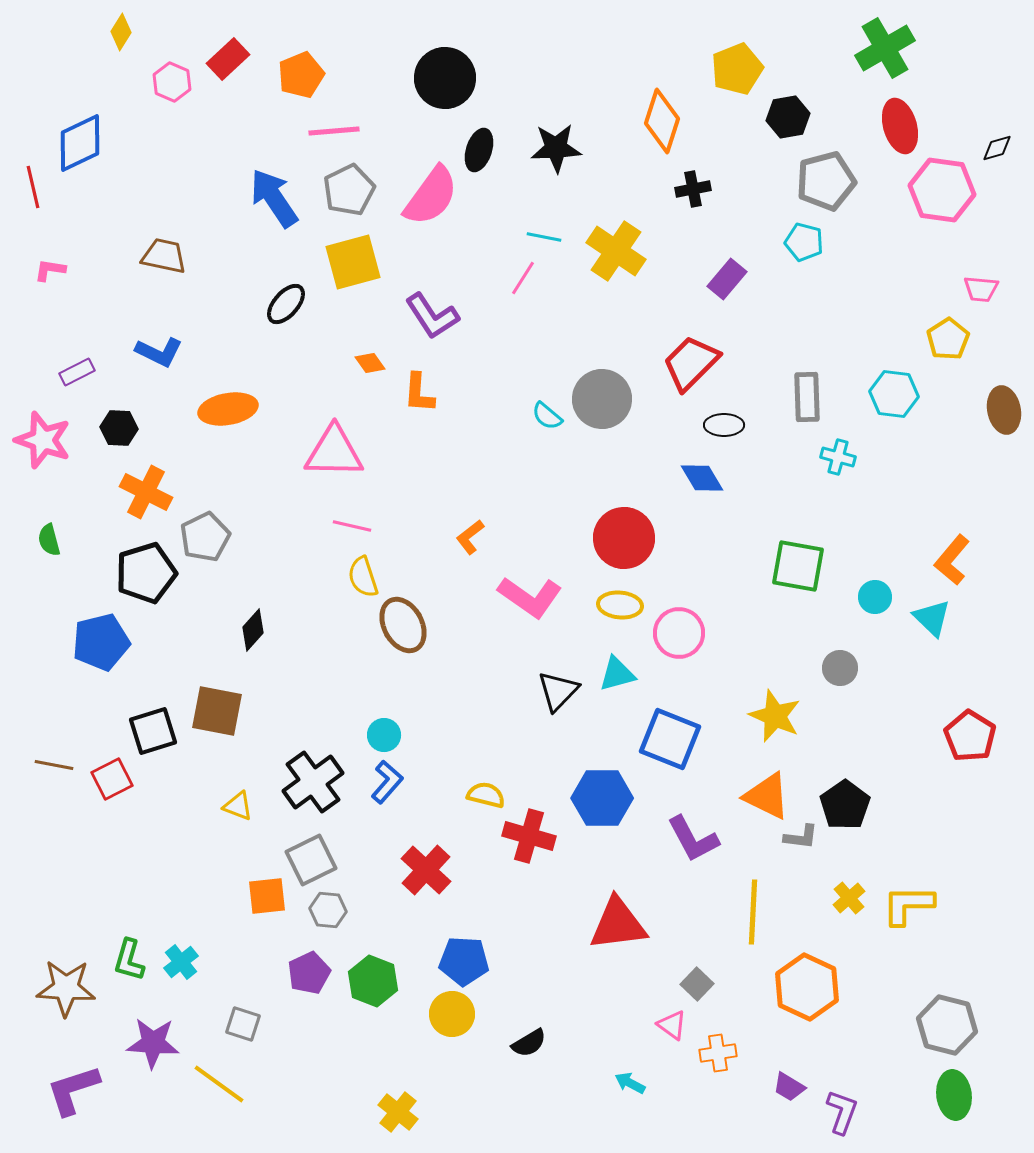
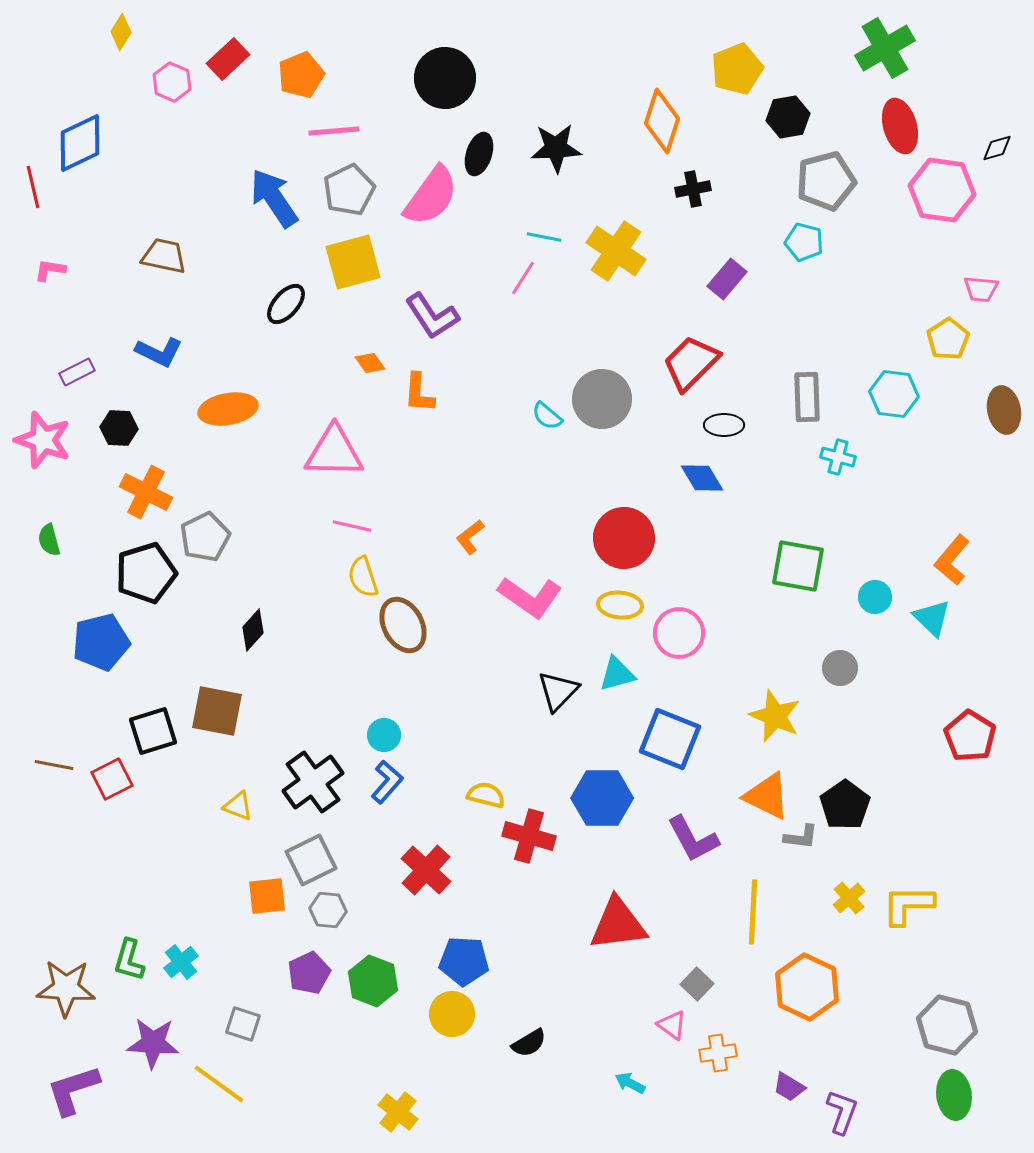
black ellipse at (479, 150): moved 4 px down
